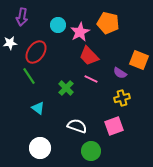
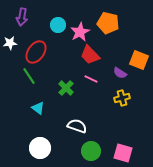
red trapezoid: moved 1 px right, 1 px up
pink square: moved 9 px right, 27 px down; rotated 36 degrees clockwise
